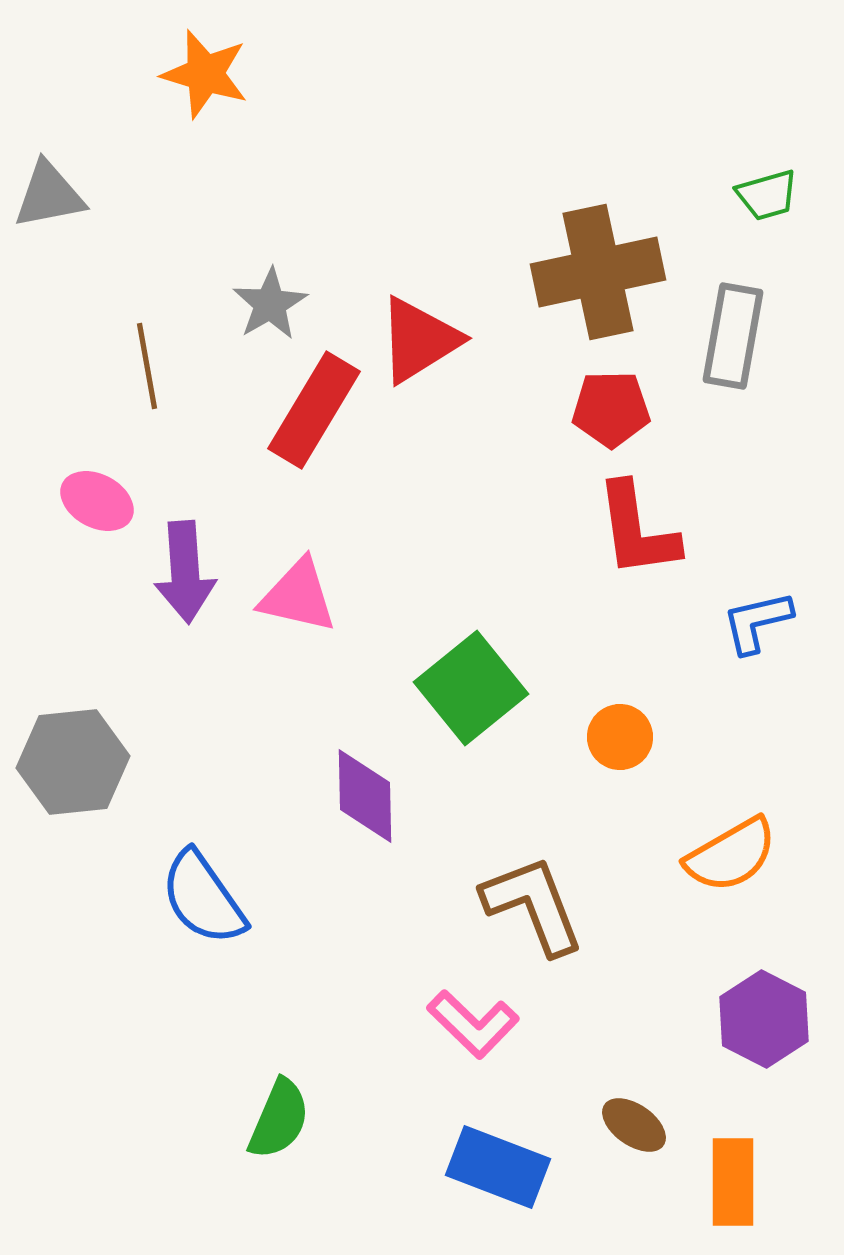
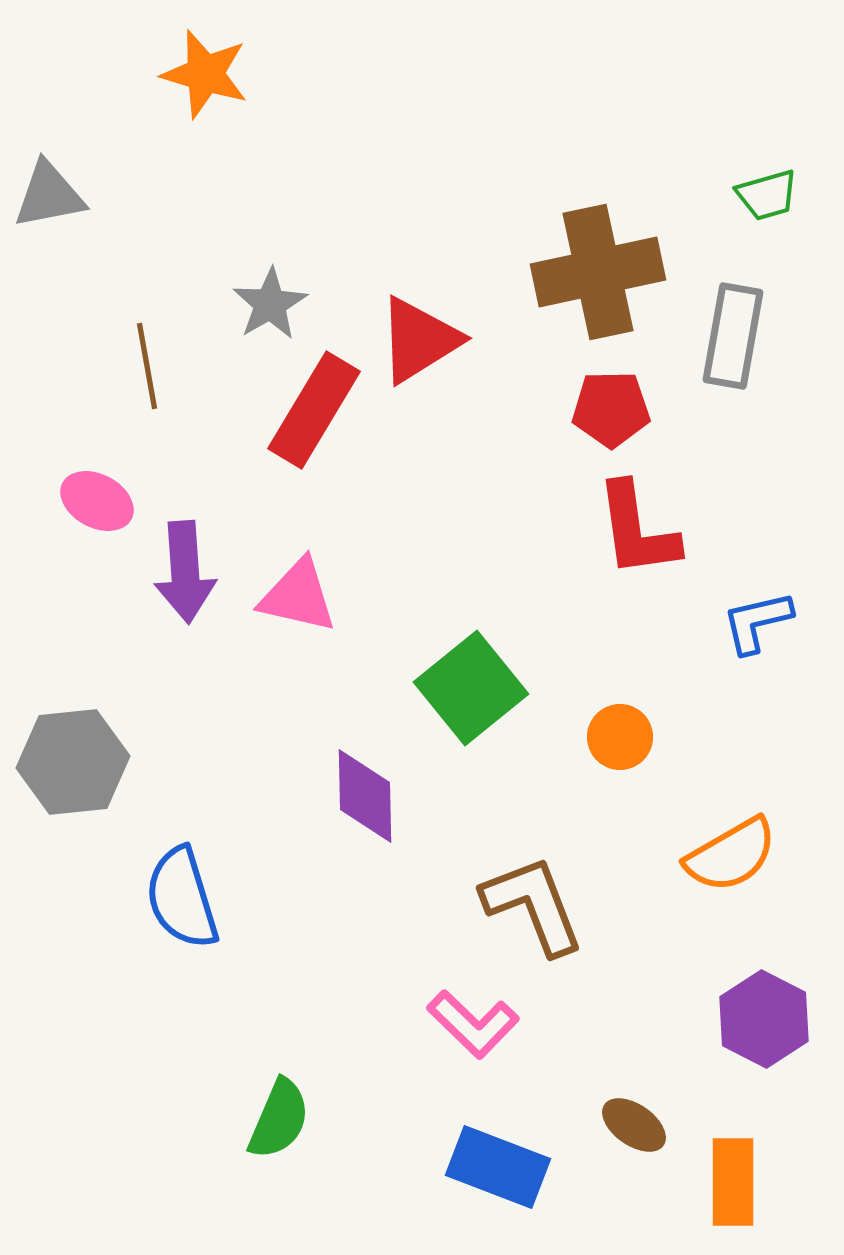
blue semicircle: moved 21 px left; rotated 18 degrees clockwise
